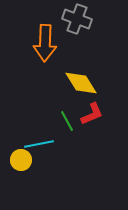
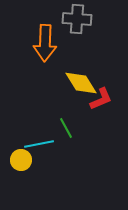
gray cross: rotated 16 degrees counterclockwise
red L-shape: moved 9 px right, 15 px up
green line: moved 1 px left, 7 px down
